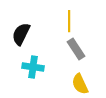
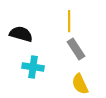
black semicircle: rotated 80 degrees clockwise
